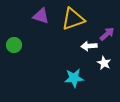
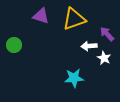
yellow triangle: moved 1 px right
purple arrow: rotated 91 degrees counterclockwise
white star: moved 5 px up
